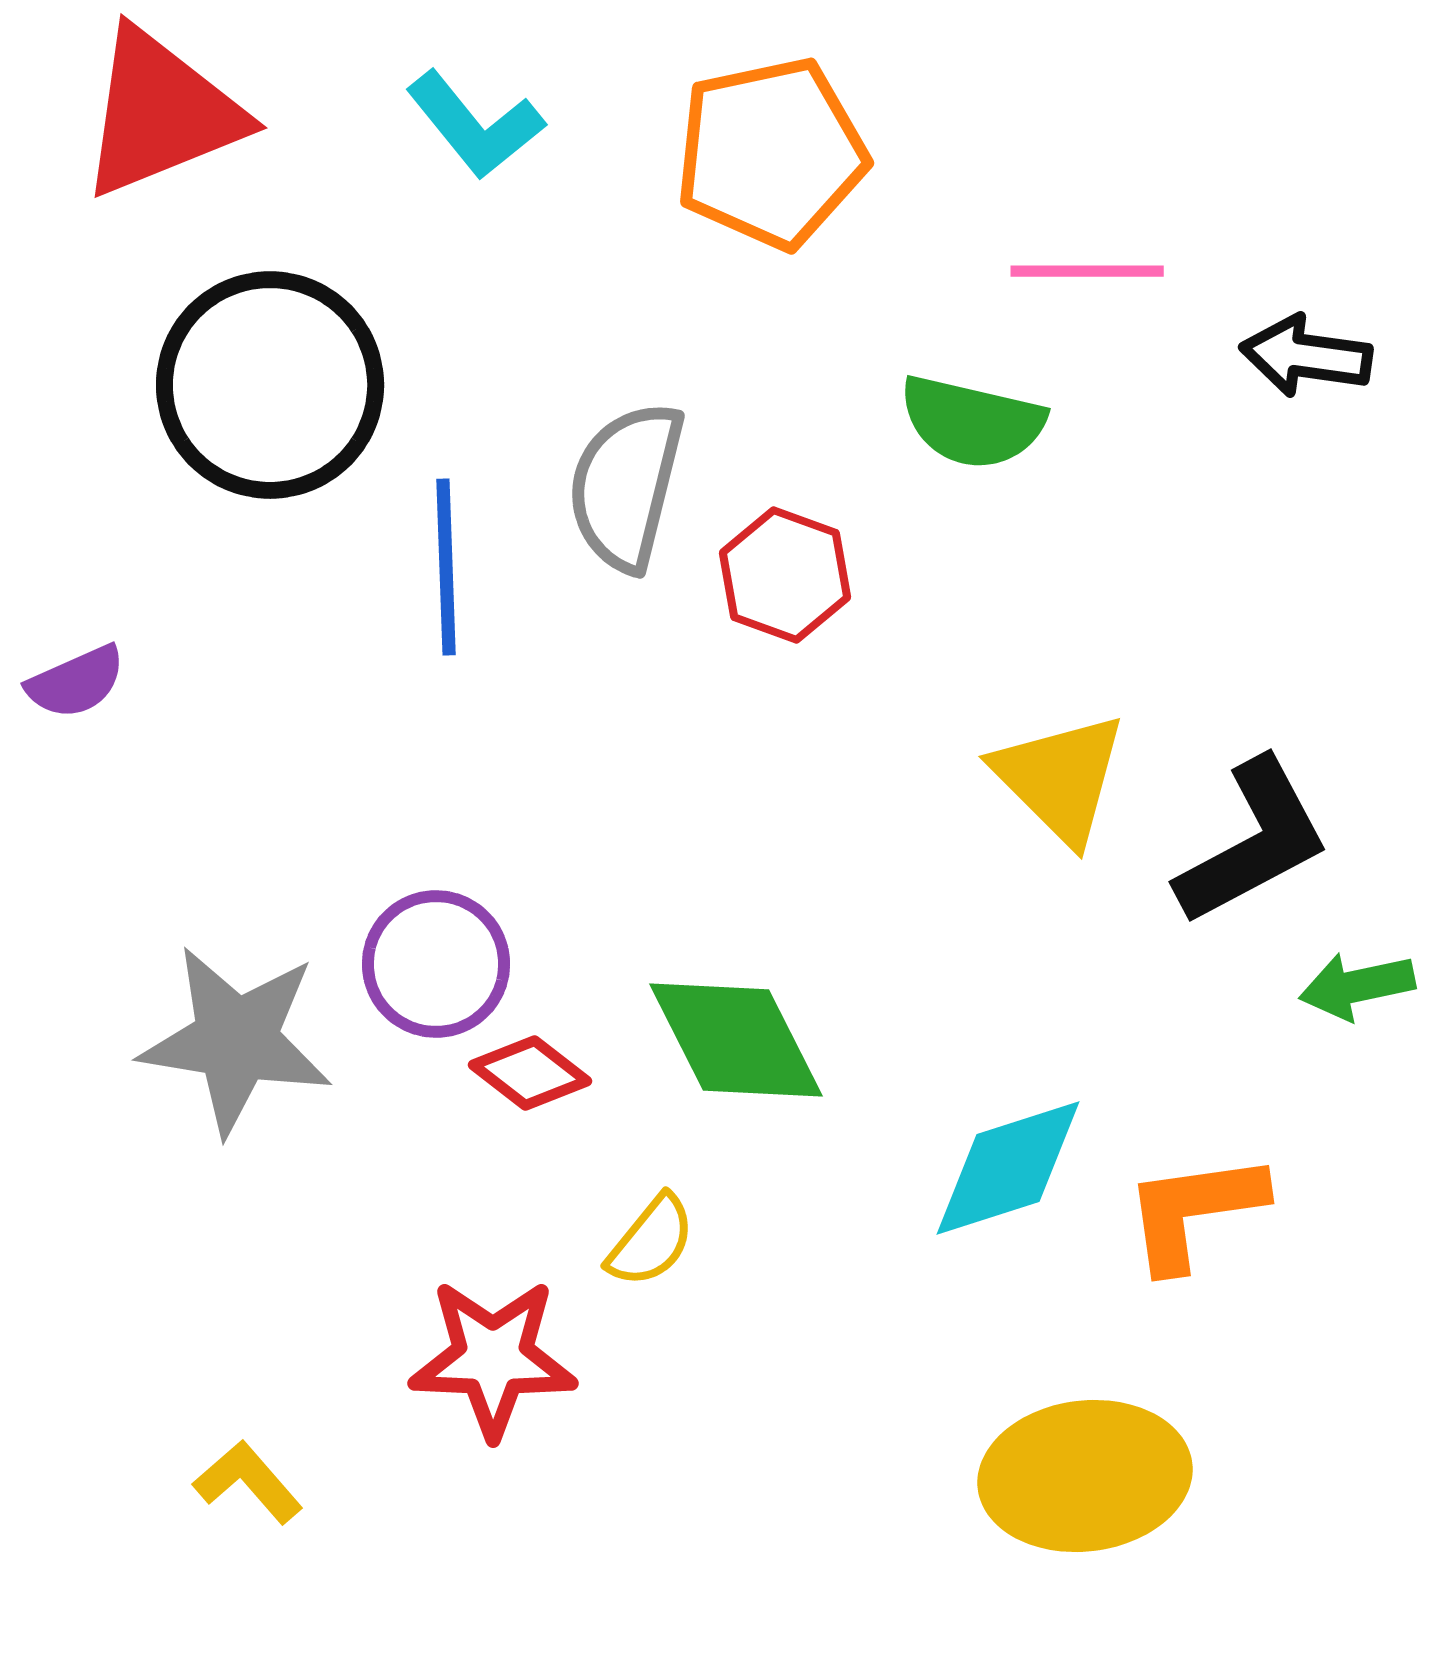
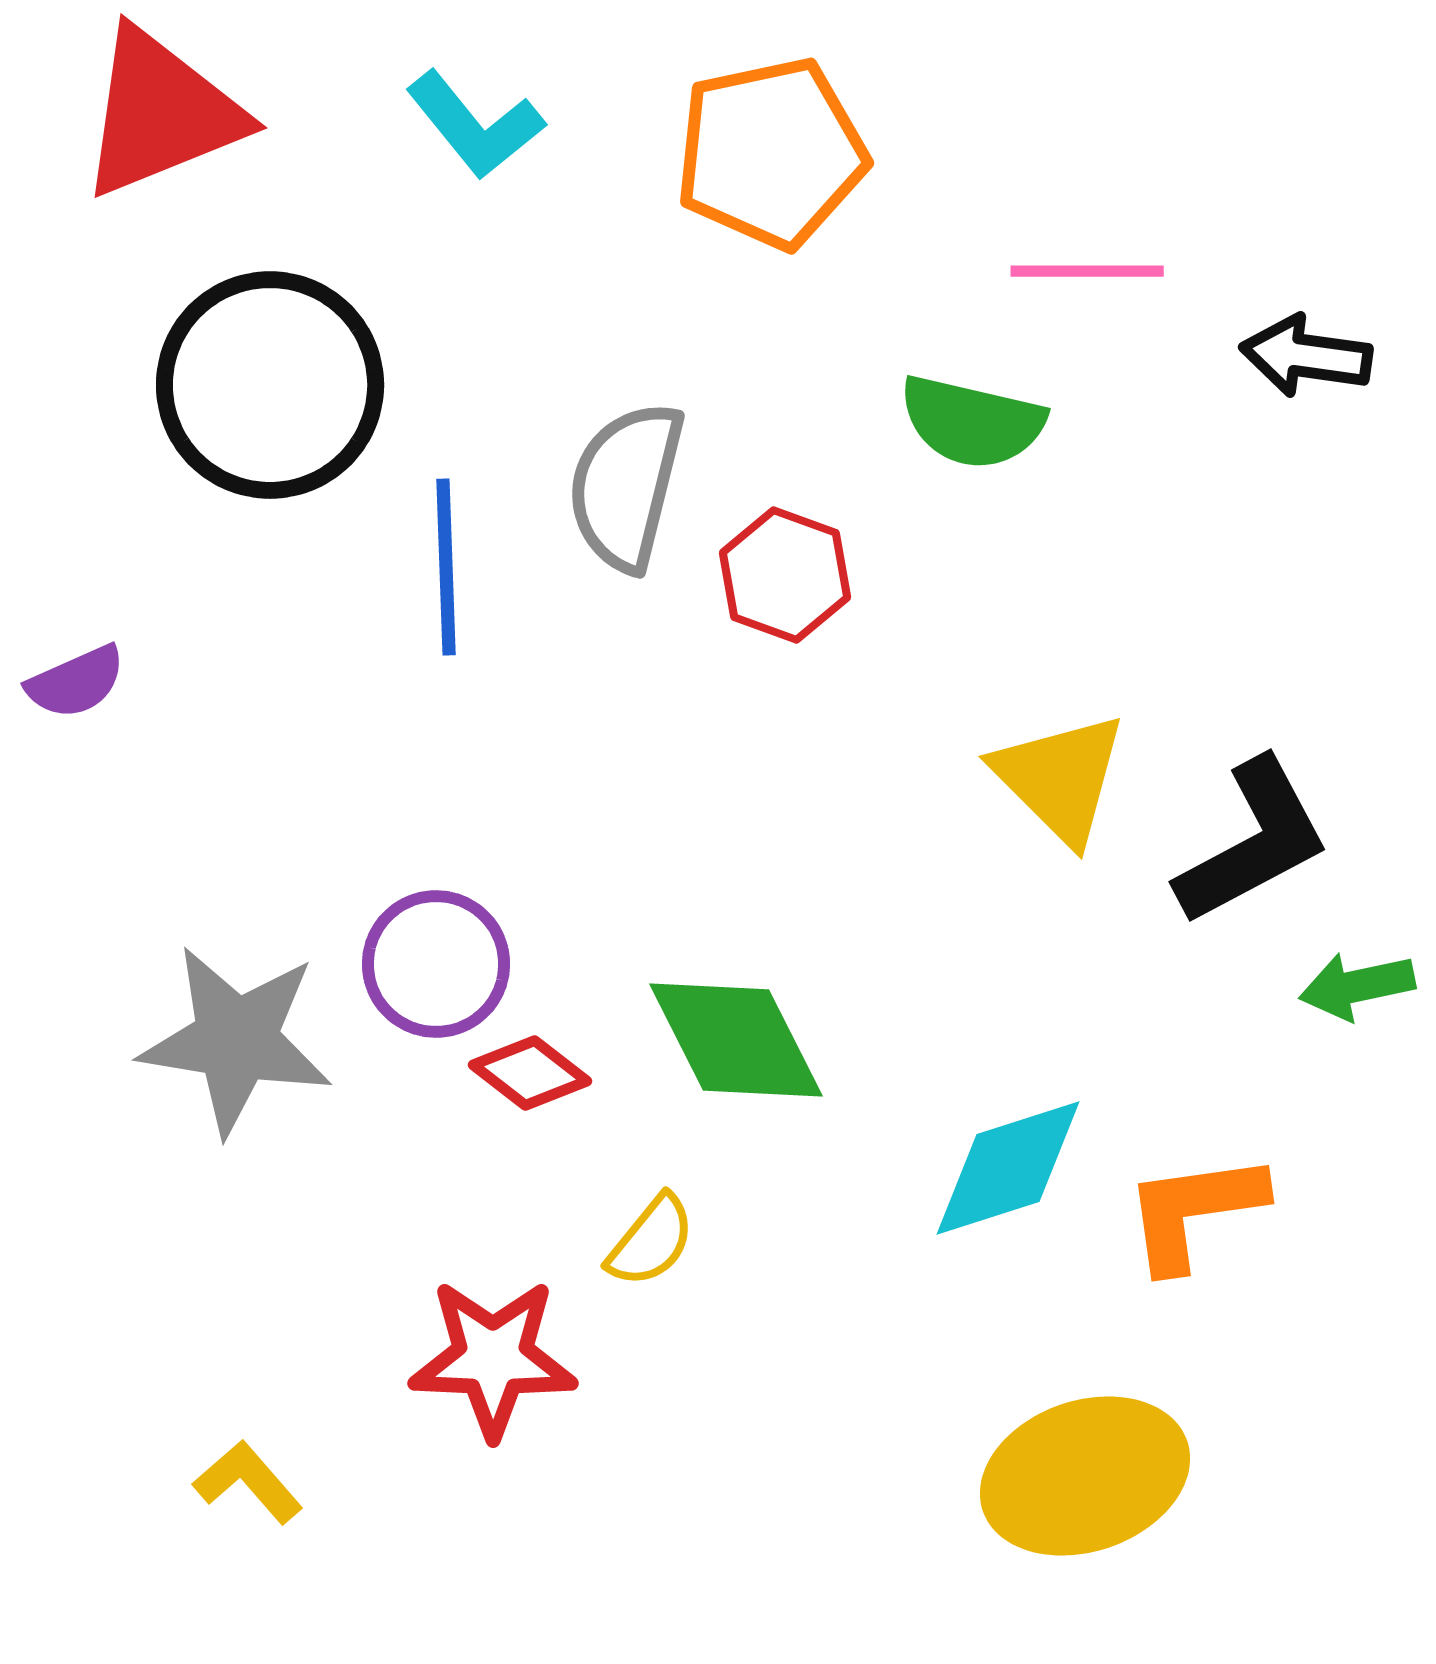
yellow ellipse: rotated 12 degrees counterclockwise
